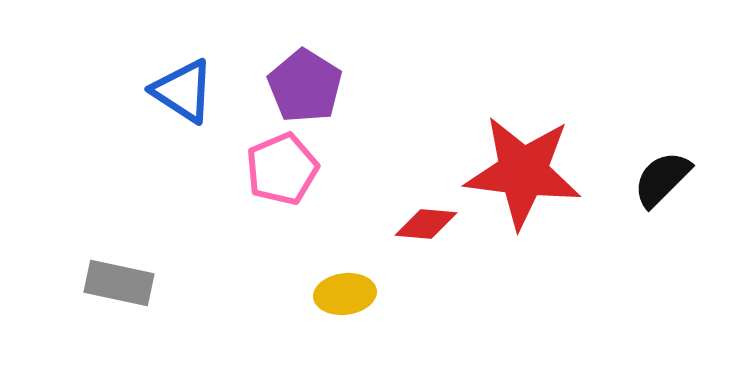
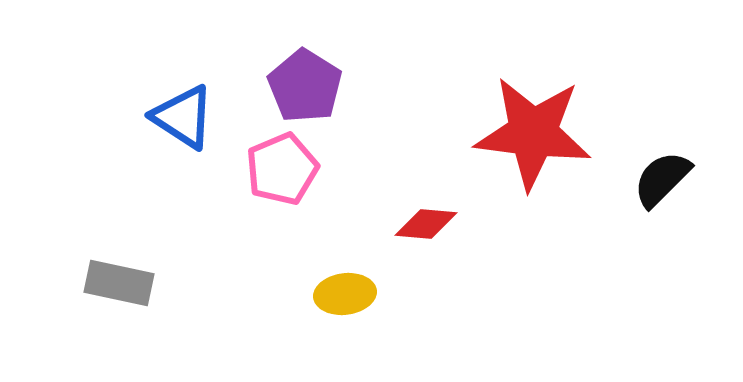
blue triangle: moved 26 px down
red star: moved 10 px right, 39 px up
